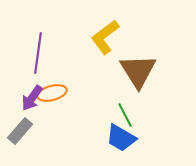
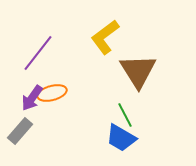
purple line: rotated 30 degrees clockwise
